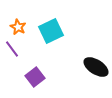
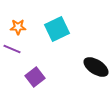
orange star: rotated 28 degrees counterclockwise
cyan square: moved 6 px right, 2 px up
purple line: rotated 30 degrees counterclockwise
